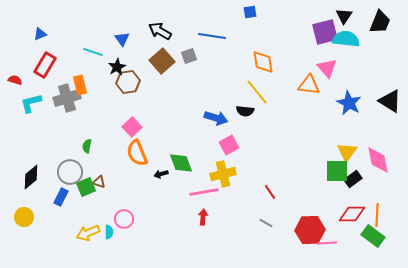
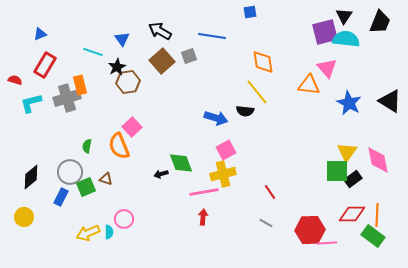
pink square at (229, 145): moved 3 px left, 5 px down
orange semicircle at (137, 153): moved 18 px left, 7 px up
brown triangle at (99, 182): moved 7 px right, 3 px up
